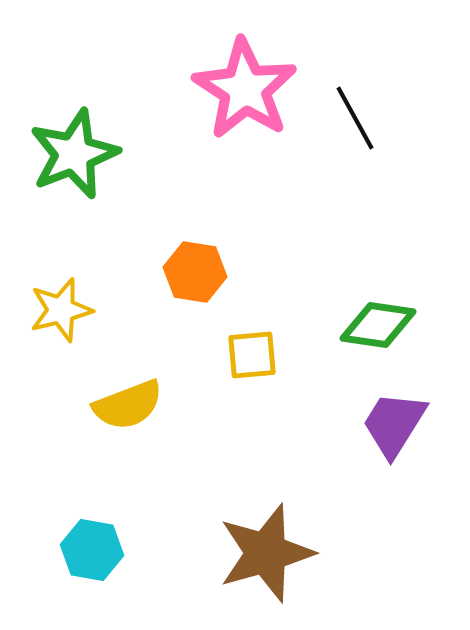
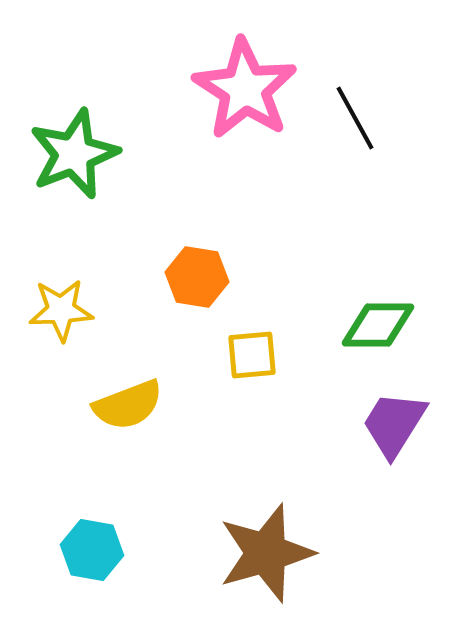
orange hexagon: moved 2 px right, 5 px down
yellow star: rotated 12 degrees clockwise
green diamond: rotated 8 degrees counterclockwise
